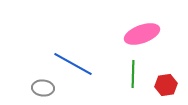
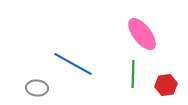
pink ellipse: rotated 72 degrees clockwise
gray ellipse: moved 6 px left
